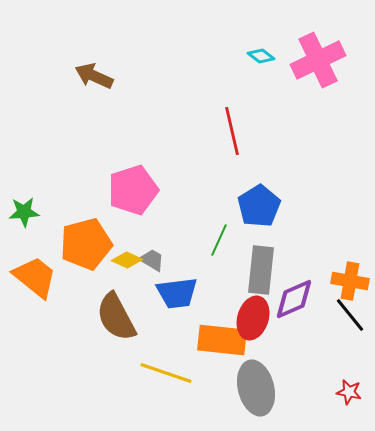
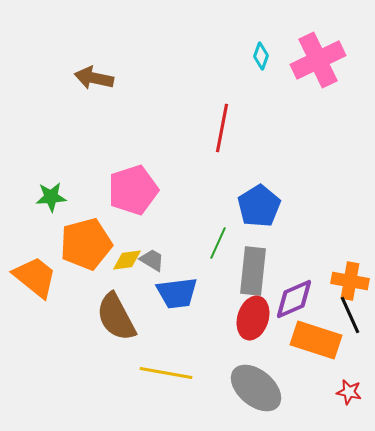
cyan diamond: rotated 72 degrees clockwise
brown arrow: moved 2 px down; rotated 12 degrees counterclockwise
red line: moved 10 px left, 3 px up; rotated 24 degrees clockwise
green star: moved 27 px right, 15 px up
green line: moved 1 px left, 3 px down
yellow diamond: rotated 32 degrees counterclockwise
gray rectangle: moved 8 px left, 1 px down
black line: rotated 15 degrees clockwise
orange rectangle: moved 94 px right; rotated 12 degrees clockwise
yellow line: rotated 9 degrees counterclockwise
gray ellipse: rotated 36 degrees counterclockwise
